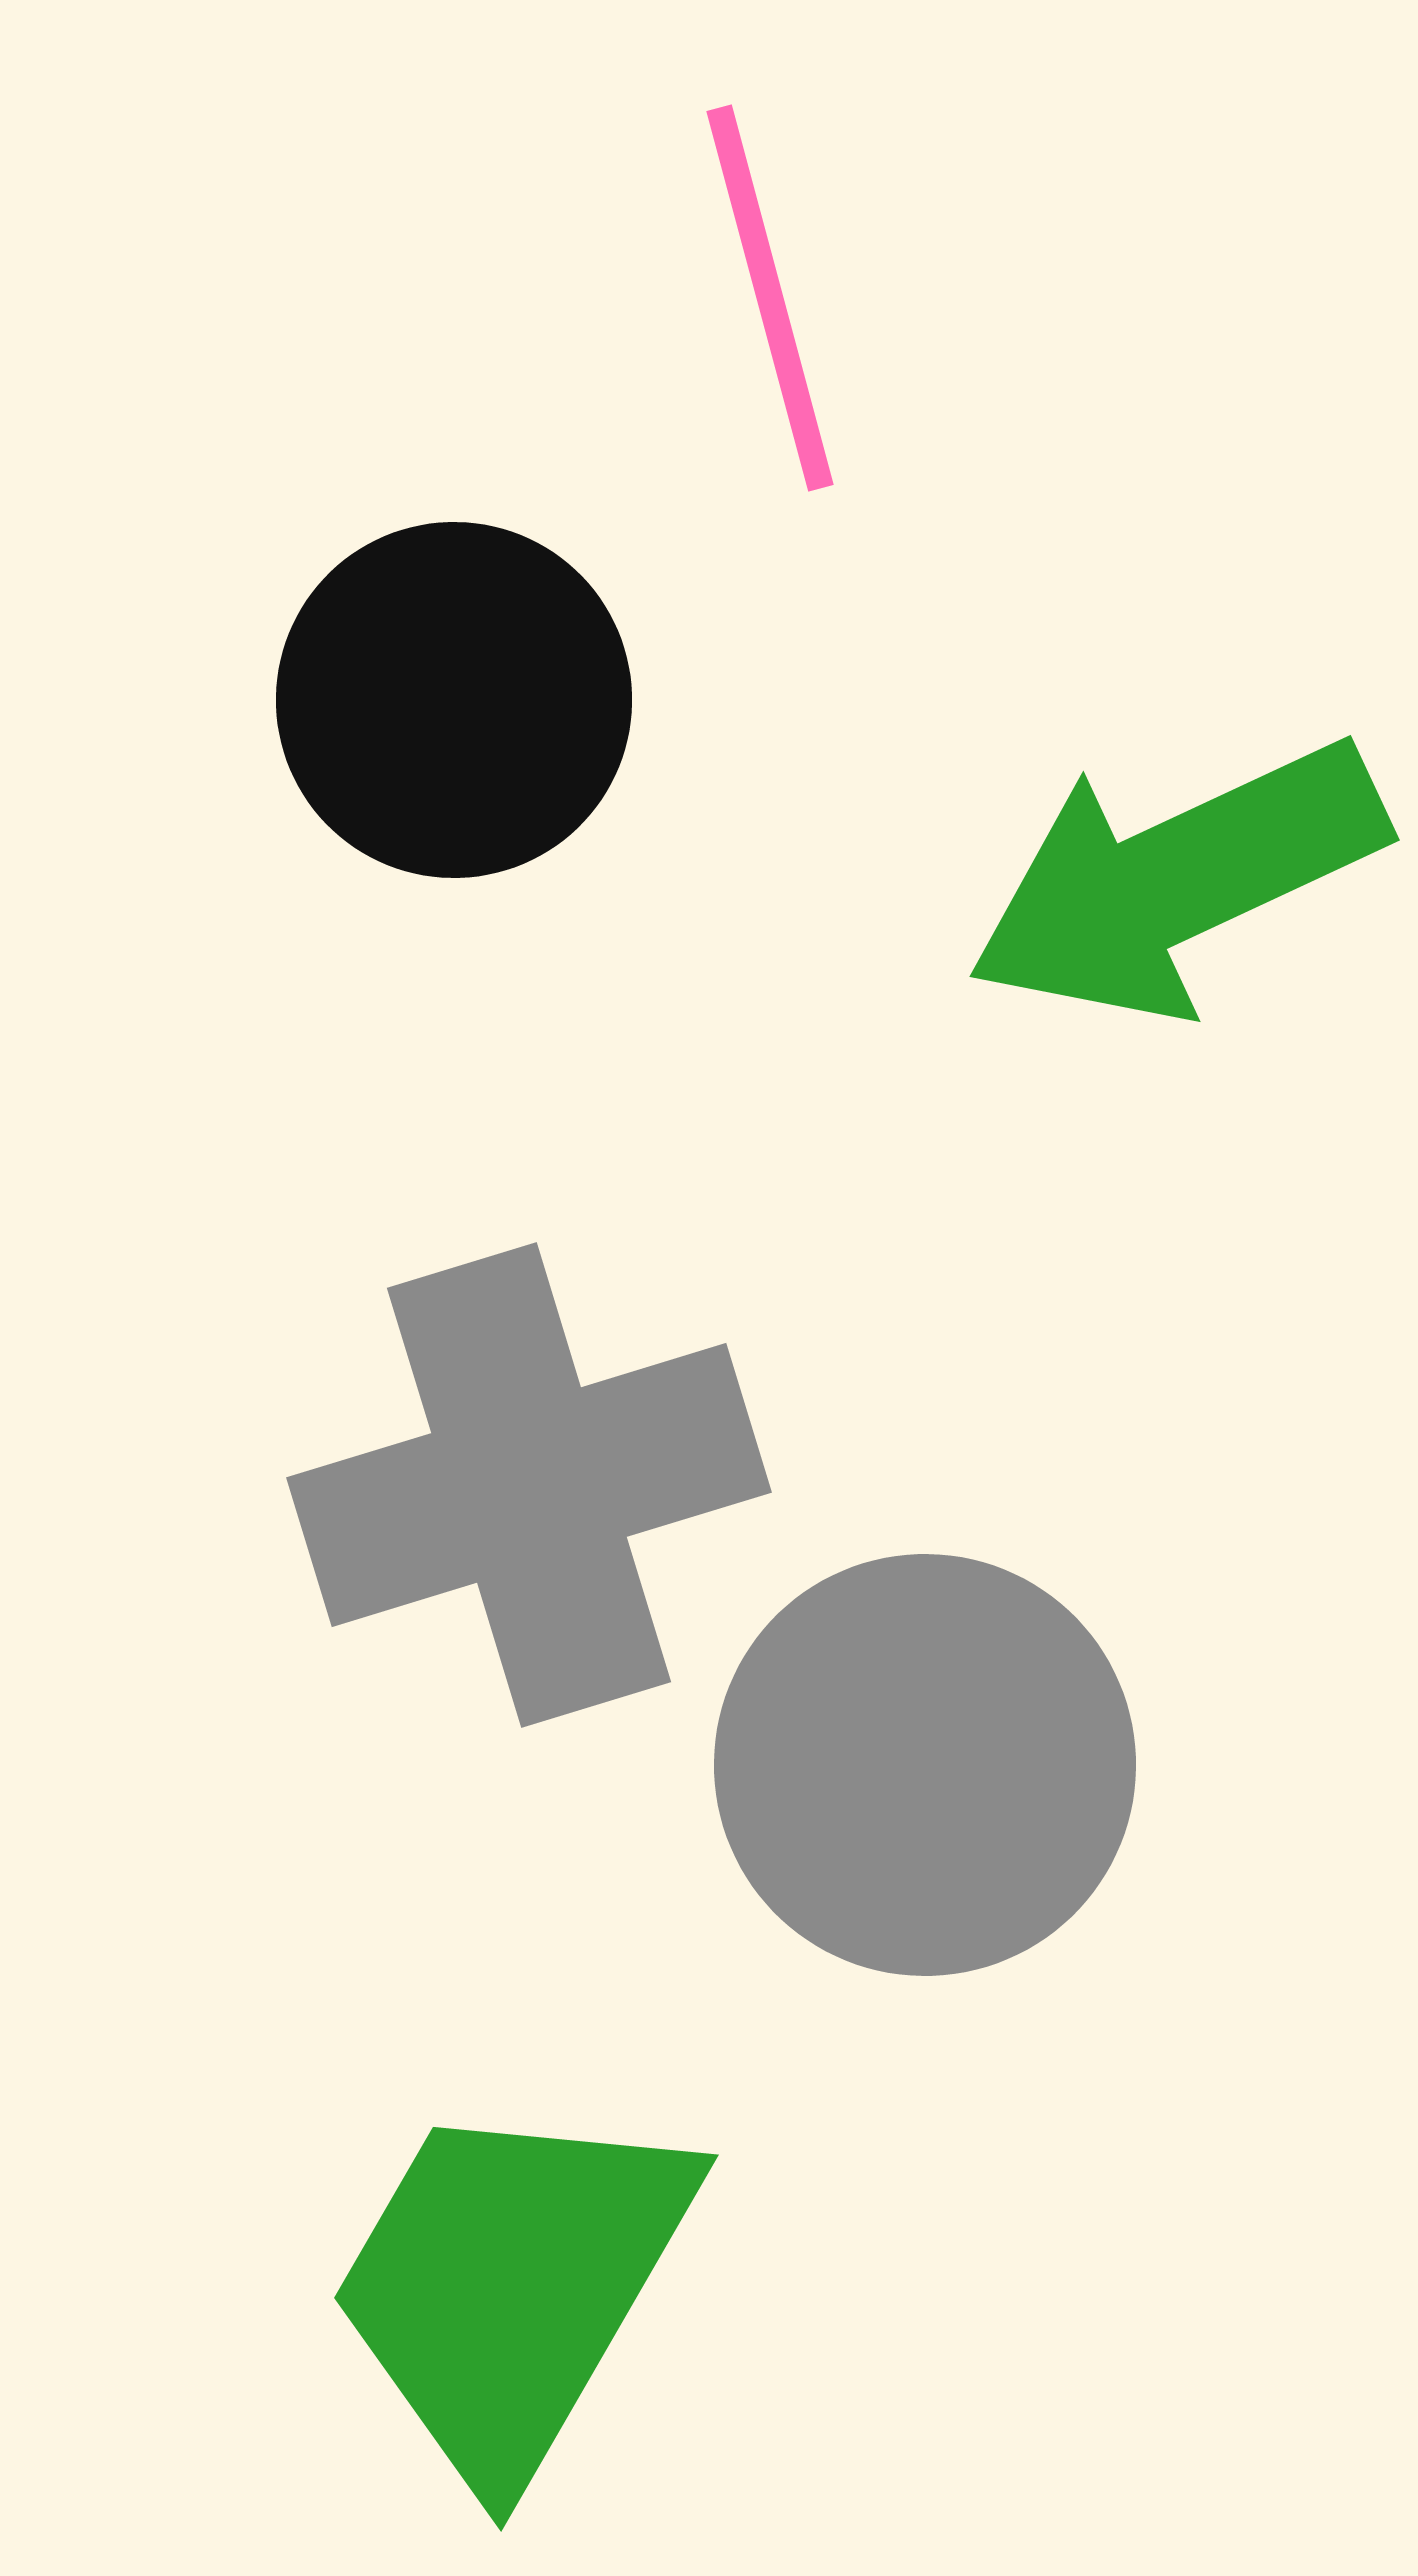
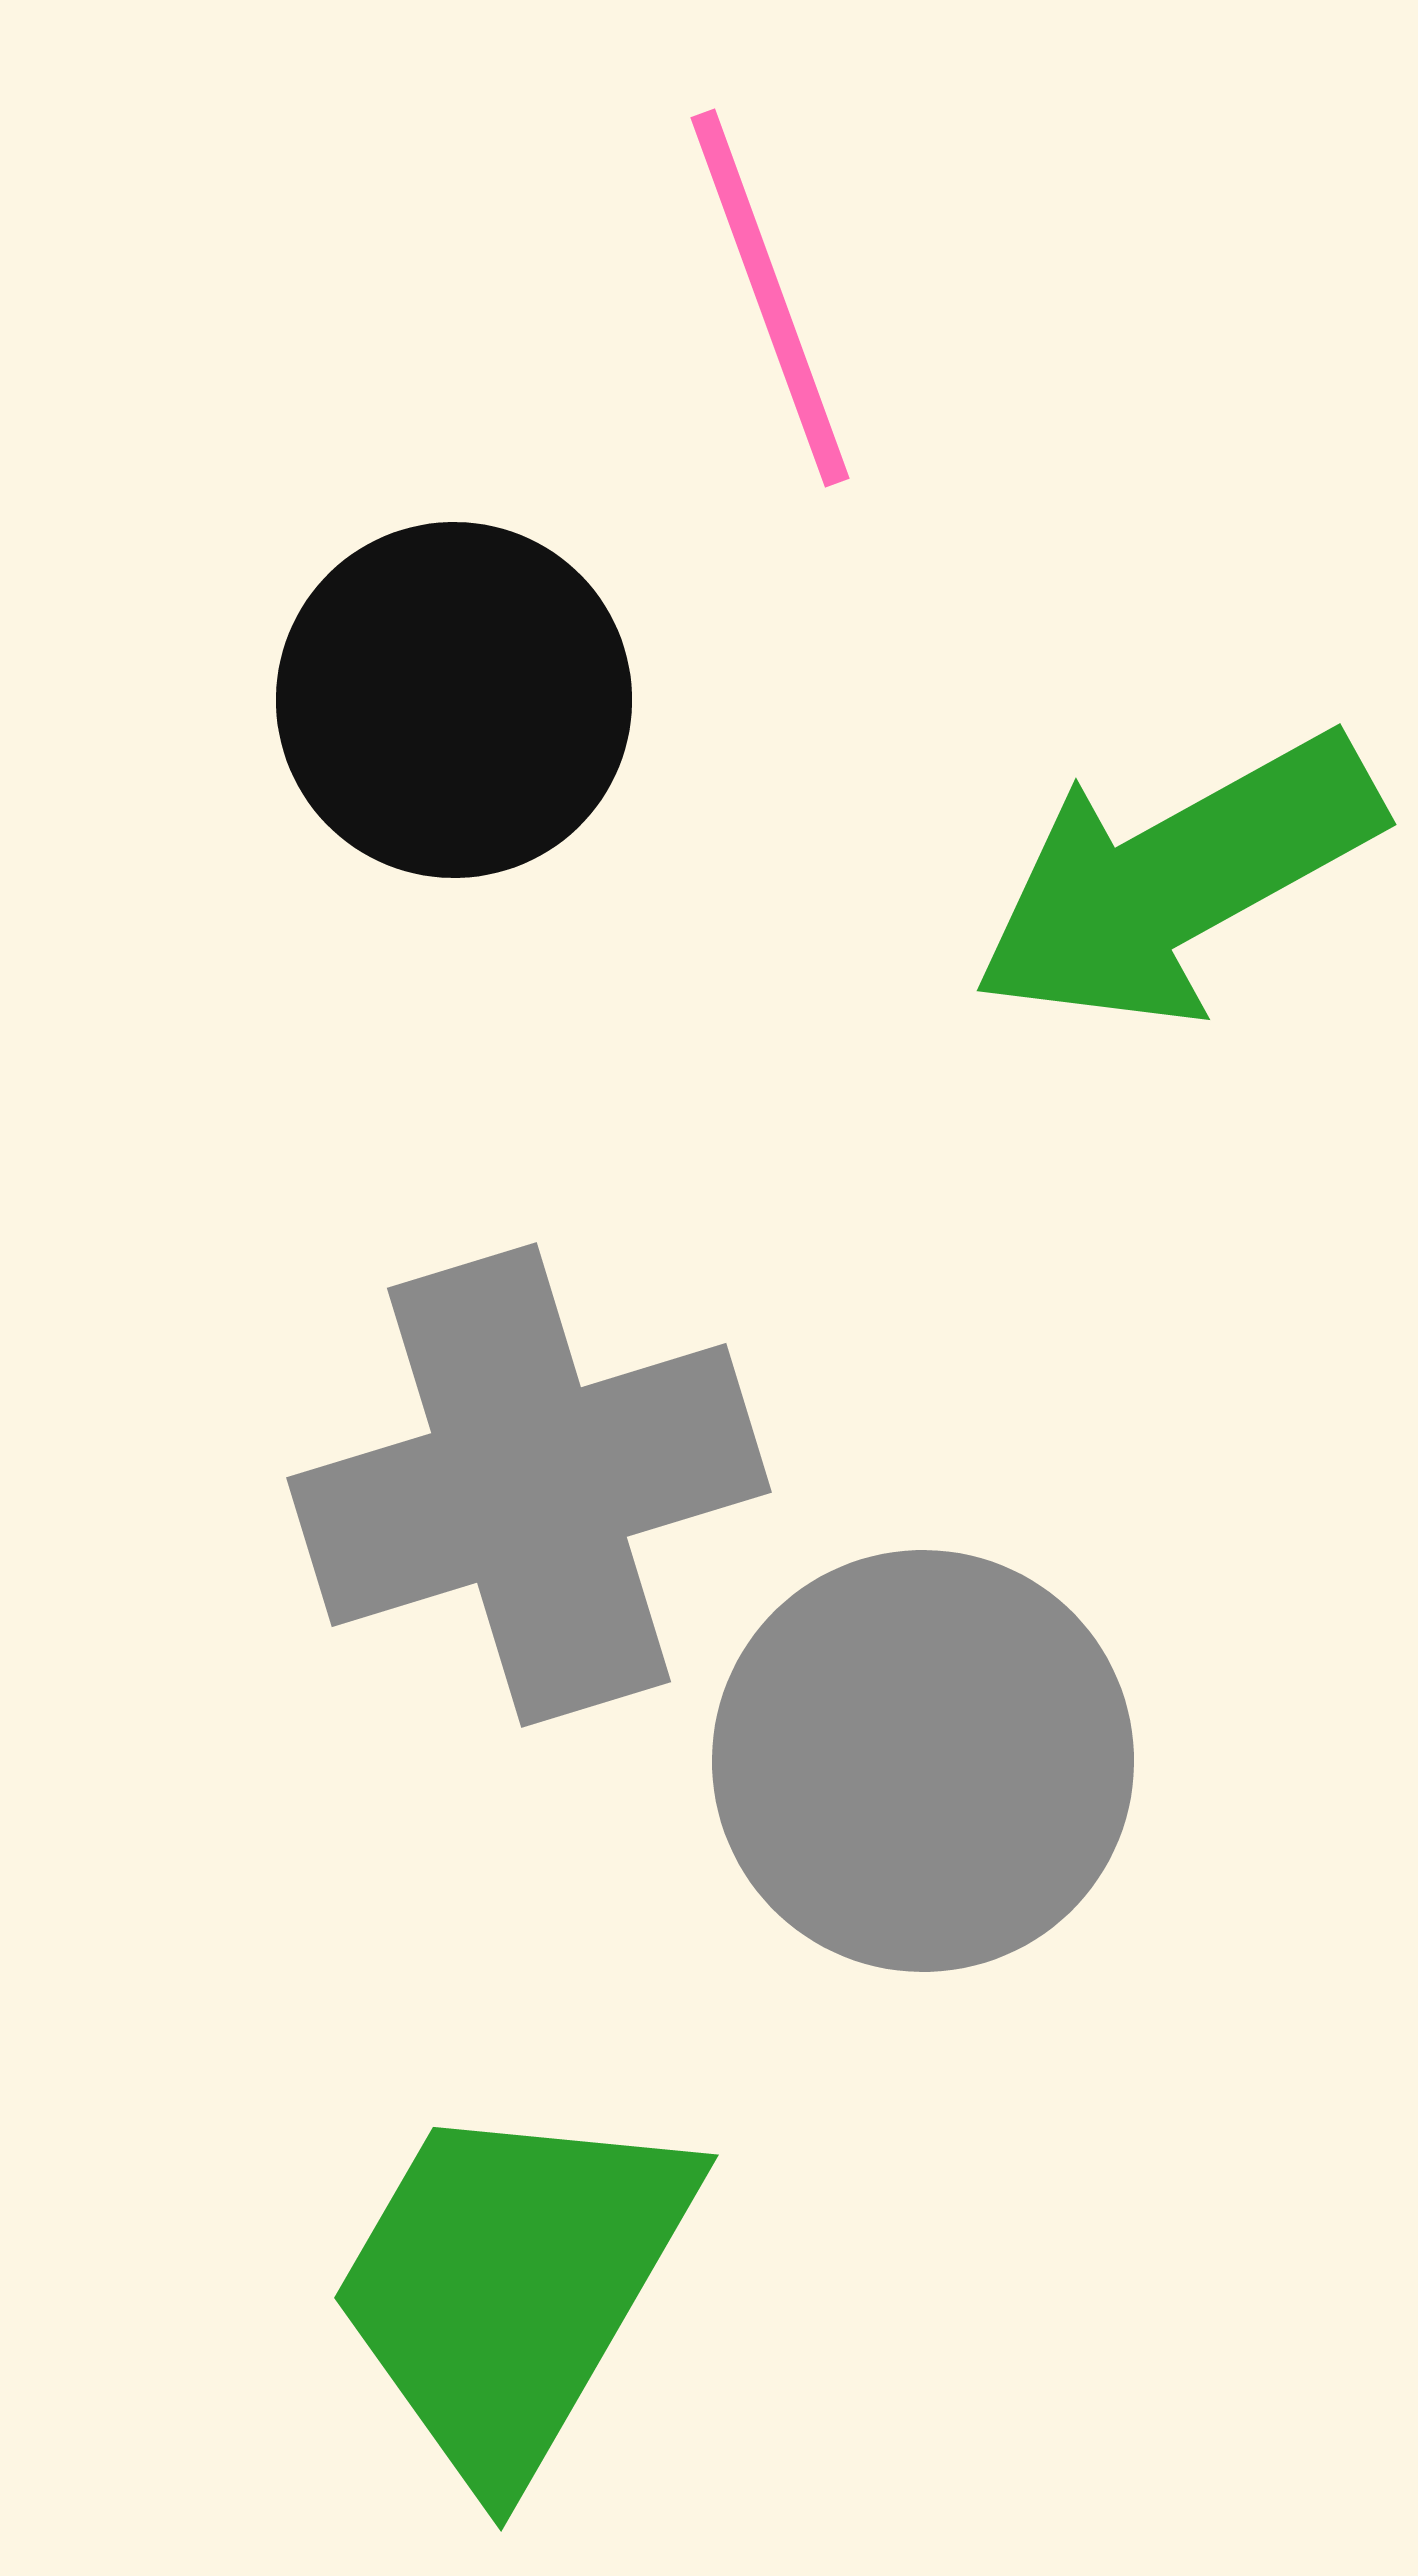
pink line: rotated 5 degrees counterclockwise
green arrow: rotated 4 degrees counterclockwise
gray circle: moved 2 px left, 4 px up
